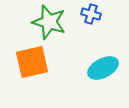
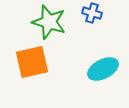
blue cross: moved 1 px right, 1 px up
cyan ellipse: moved 1 px down
